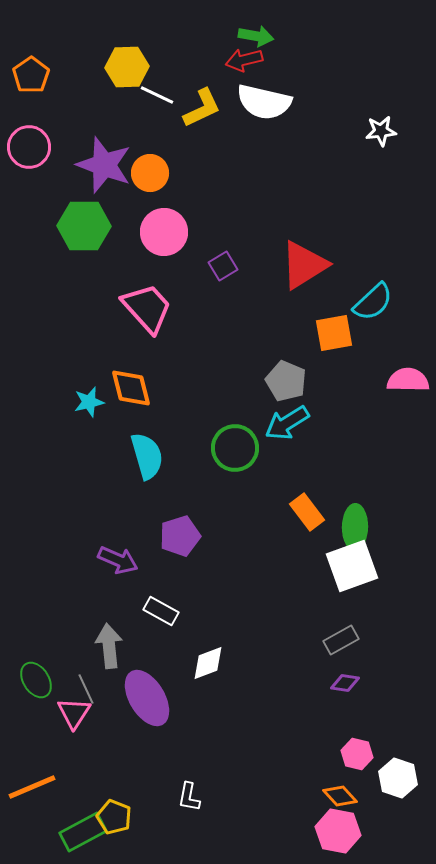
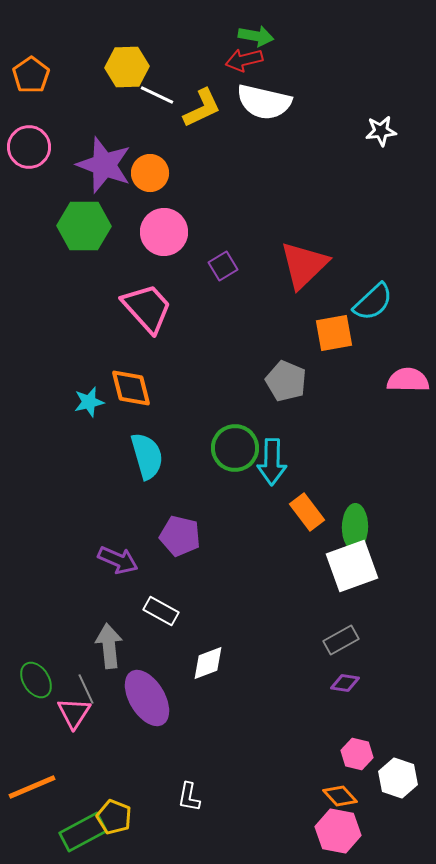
red triangle at (304, 265): rotated 12 degrees counterclockwise
cyan arrow at (287, 423): moved 15 px left, 39 px down; rotated 57 degrees counterclockwise
purple pentagon at (180, 536): rotated 30 degrees clockwise
